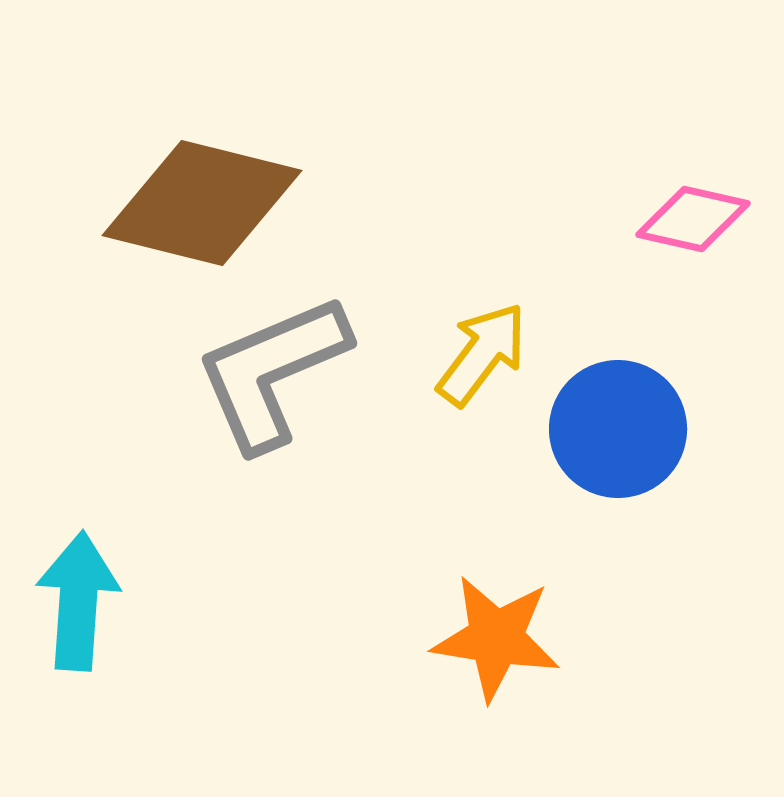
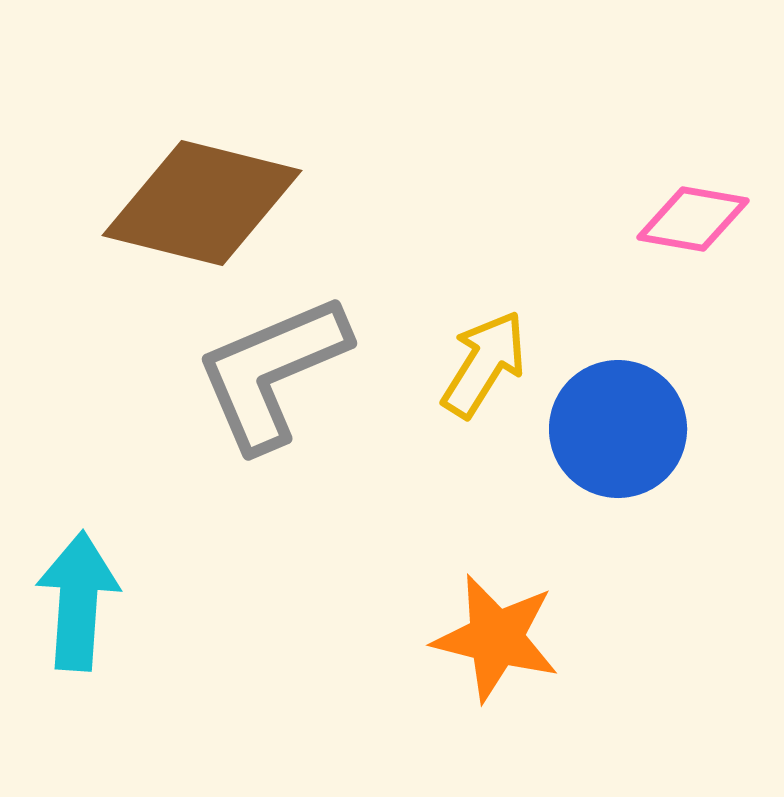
pink diamond: rotated 3 degrees counterclockwise
yellow arrow: moved 2 px right, 10 px down; rotated 5 degrees counterclockwise
orange star: rotated 5 degrees clockwise
